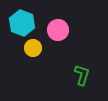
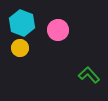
yellow circle: moved 13 px left
green L-shape: moved 7 px right; rotated 60 degrees counterclockwise
